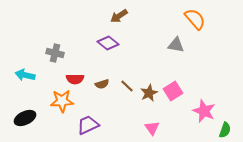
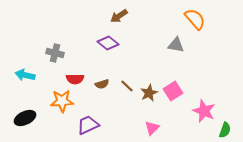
pink triangle: rotated 21 degrees clockwise
